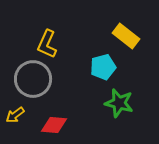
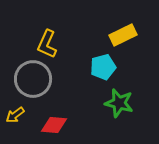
yellow rectangle: moved 3 px left, 1 px up; rotated 64 degrees counterclockwise
